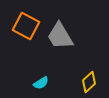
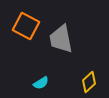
gray trapezoid: moved 1 px right, 3 px down; rotated 20 degrees clockwise
